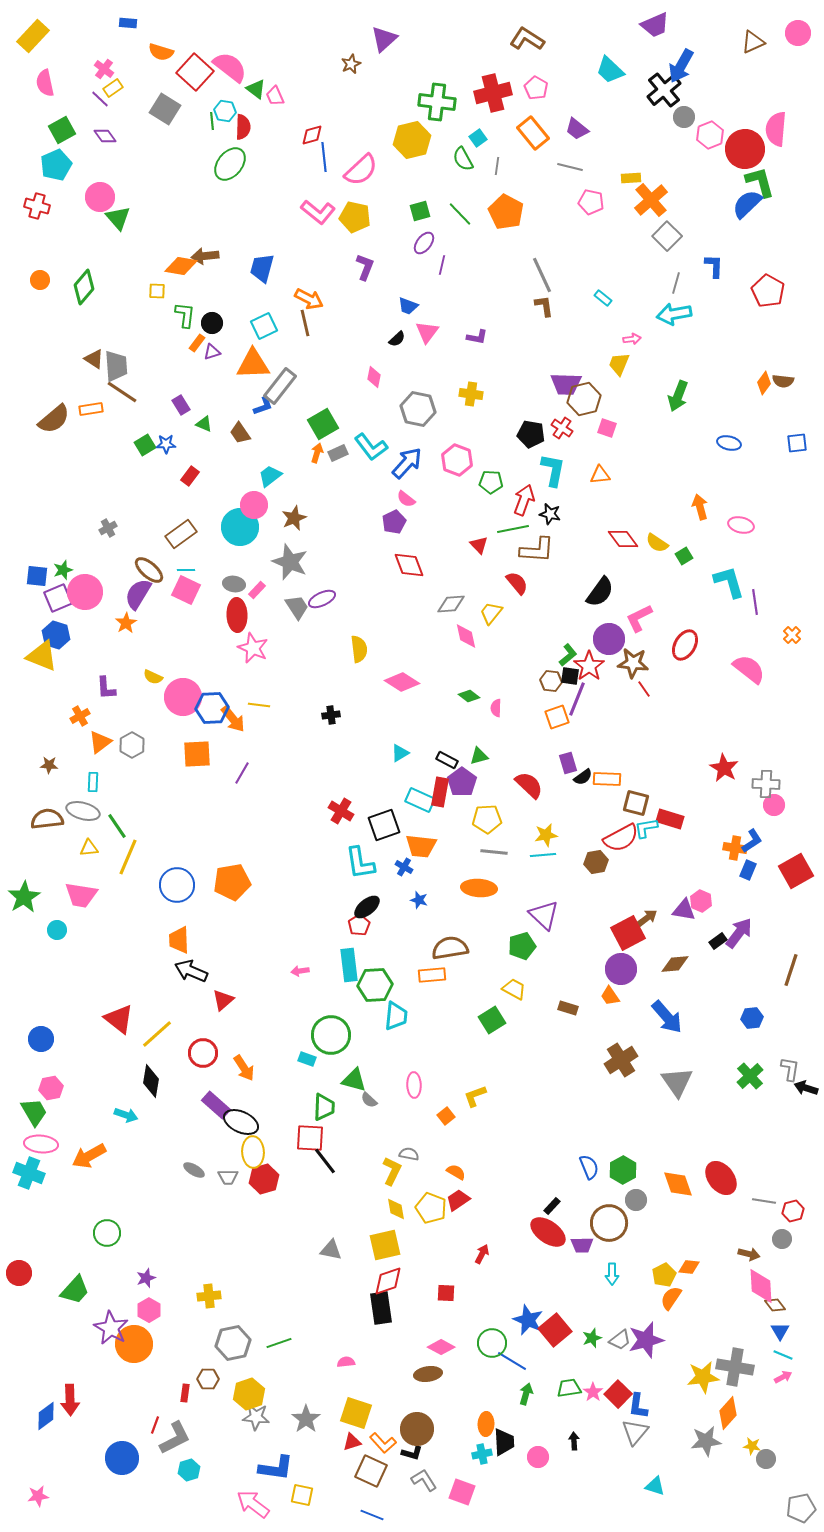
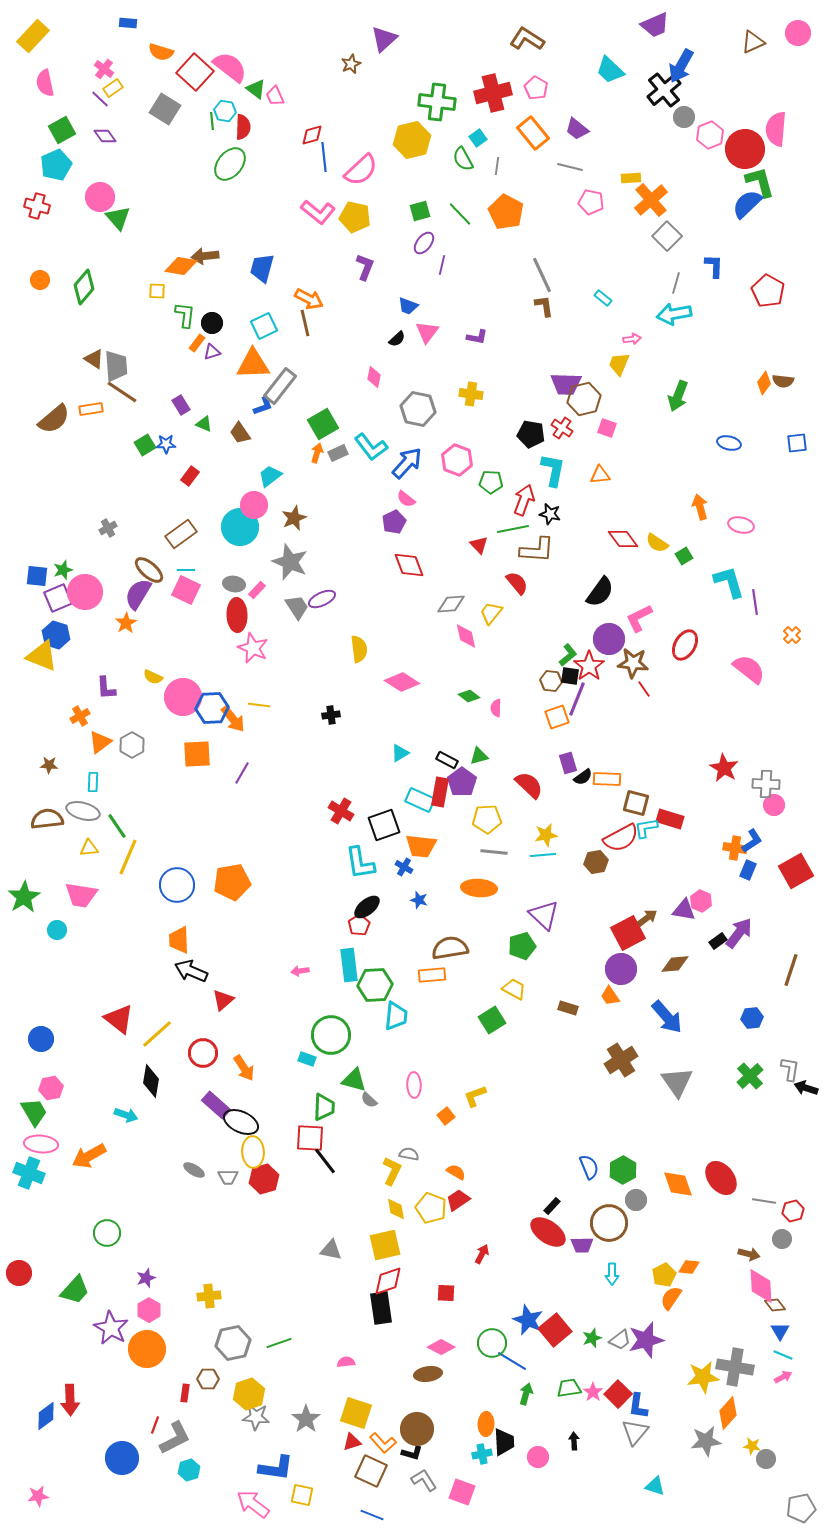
orange circle at (134, 1344): moved 13 px right, 5 px down
